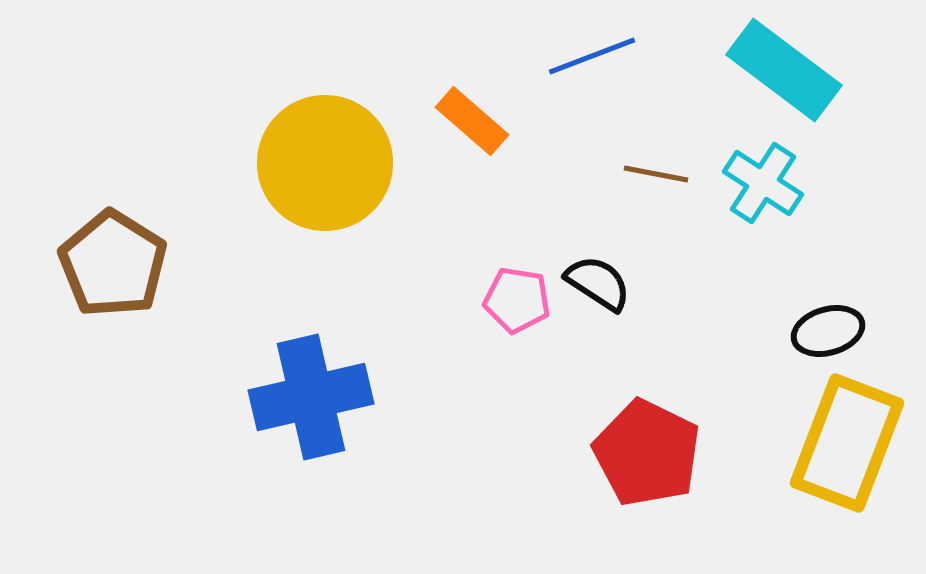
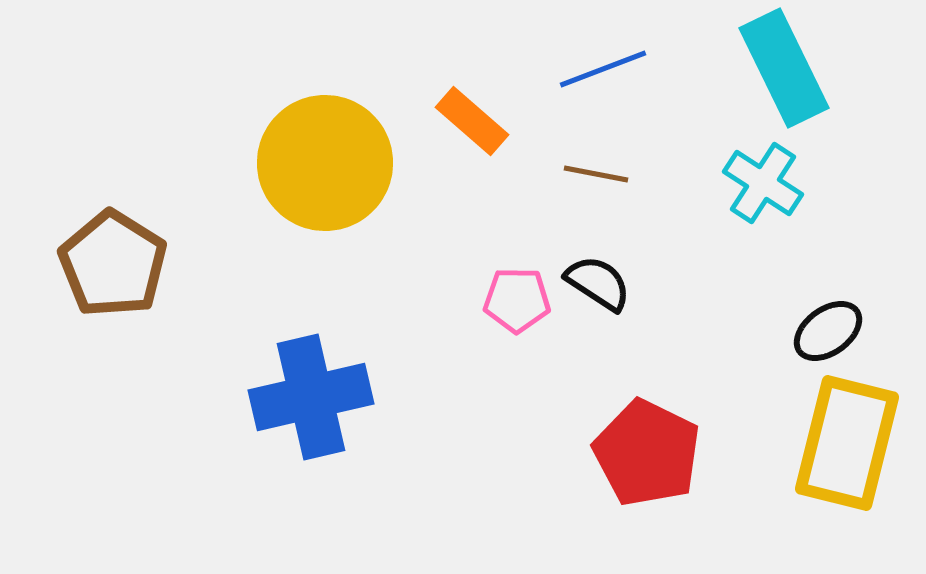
blue line: moved 11 px right, 13 px down
cyan rectangle: moved 2 px up; rotated 27 degrees clockwise
brown line: moved 60 px left
pink pentagon: rotated 8 degrees counterclockwise
black ellipse: rotated 20 degrees counterclockwise
yellow rectangle: rotated 7 degrees counterclockwise
